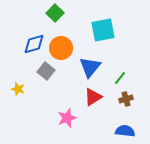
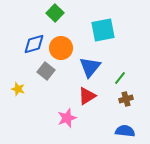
red triangle: moved 6 px left, 1 px up
